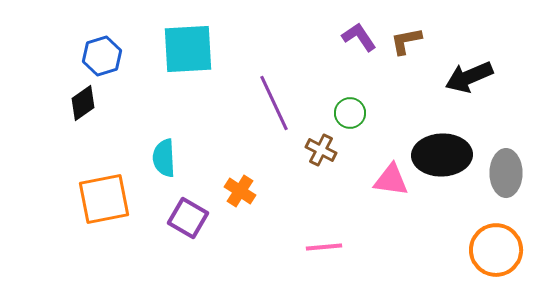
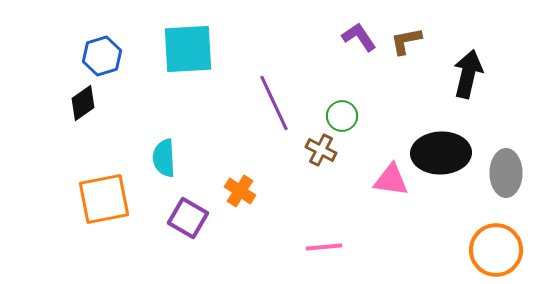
black arrow: moved 1 px left, 3 px up; rotated 126 degrees clockwise
green circle: moved 8 px left, 3 px down
black ellipse: moved 1 px left, 2 px up
